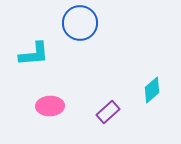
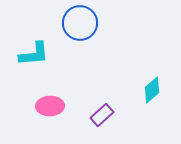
purple rectangle: moved 6 px left, 3 px down
